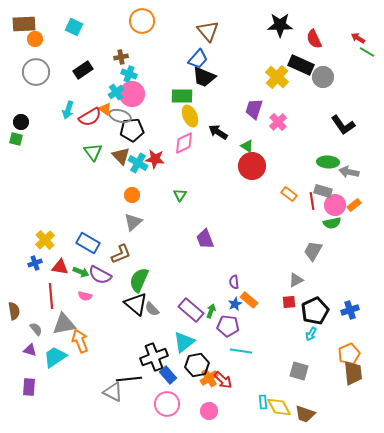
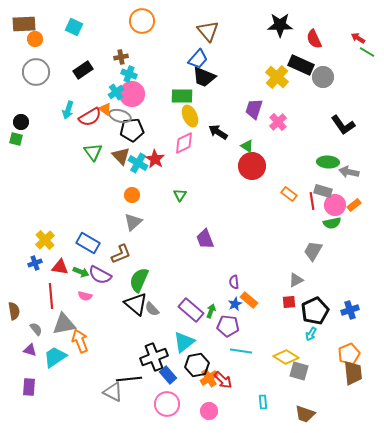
red star at (155, 159): rotated 24 degrees clockwise
yellow diamond at (279, 407): moved 7 px right, 50 px up; rotated 30 degrees counterclockwise
